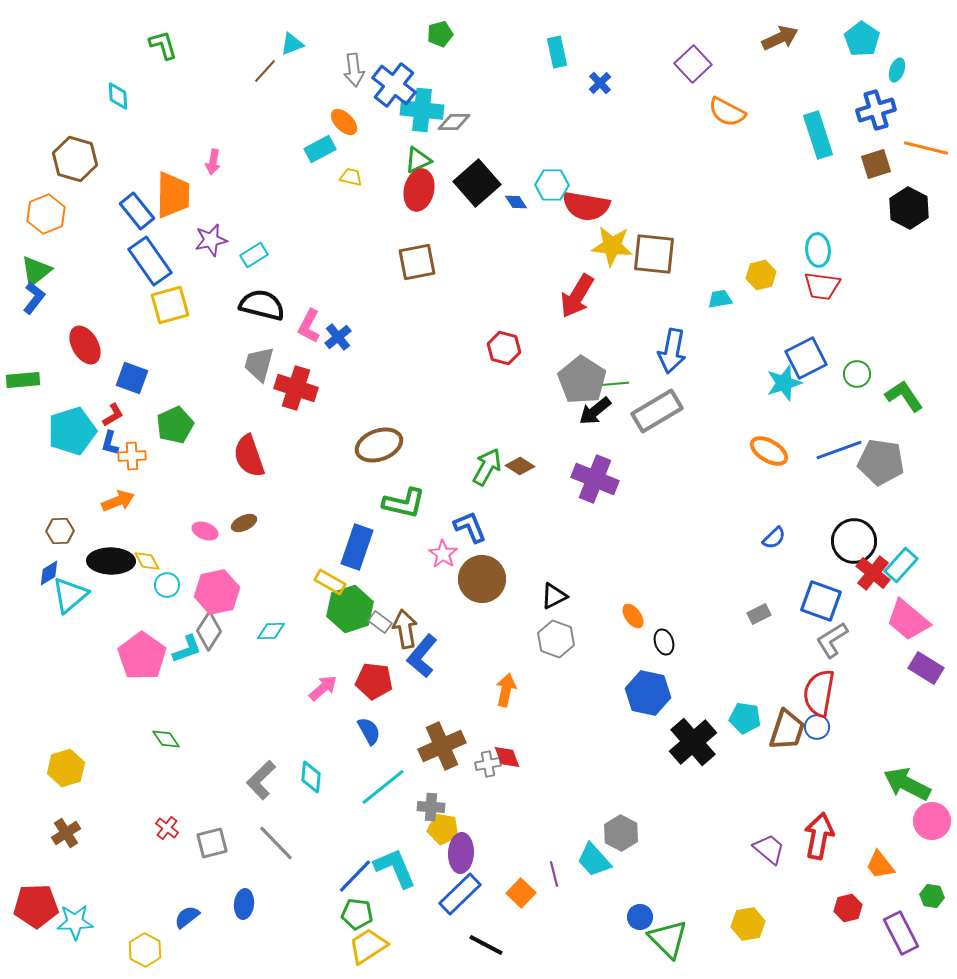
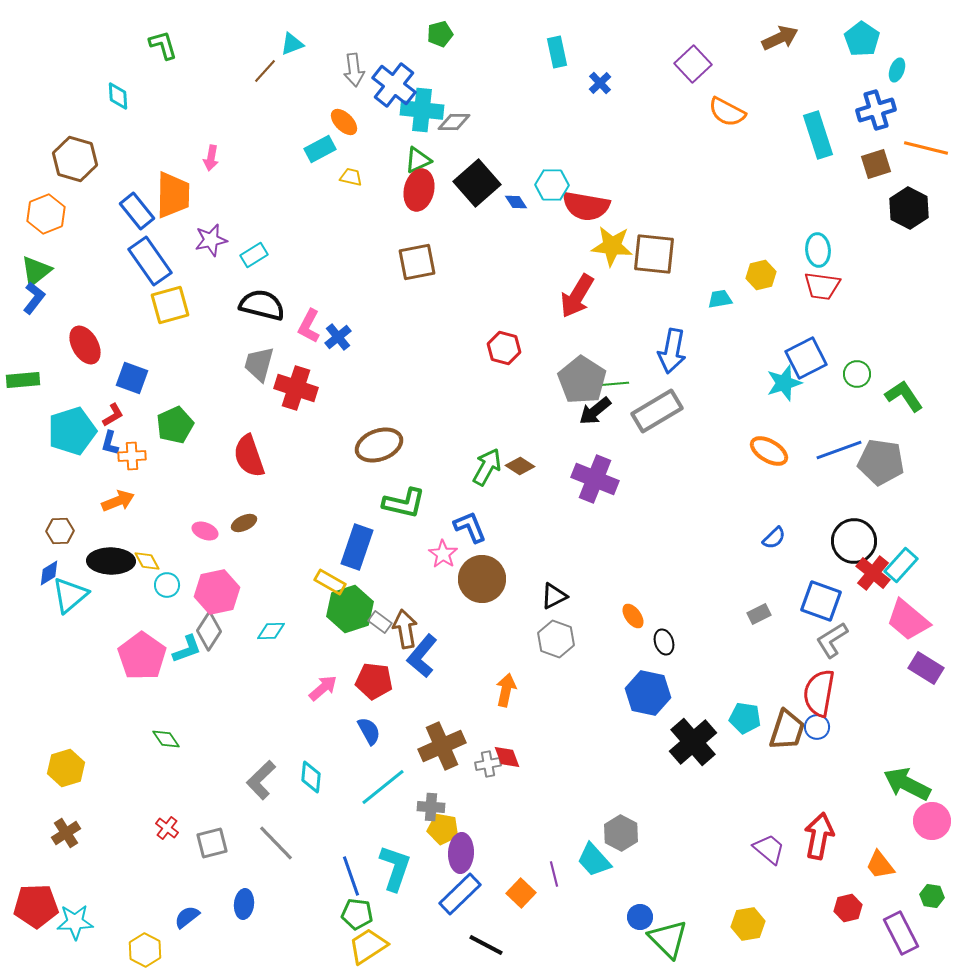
pink arrow at (213, 162): moved 2 px left, 4 px up
cyan L-shape at (395, 868): rotated 42 degrees clockwise
blue line at (355, 876): moved 4 px left; rotated 63 degrees counterclockwise
